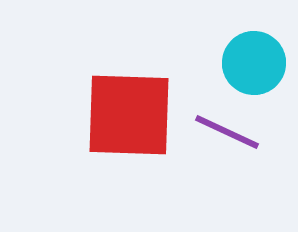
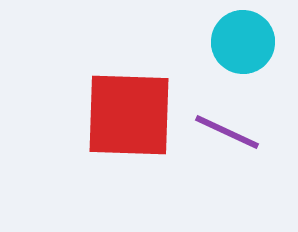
cyan circle: moved 11 px left, 21 px up
